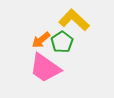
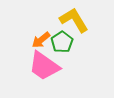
yellow L-shape: rotated 16 degrees clockwise
pink trapezoid: moved 1 px left, 2 px up
